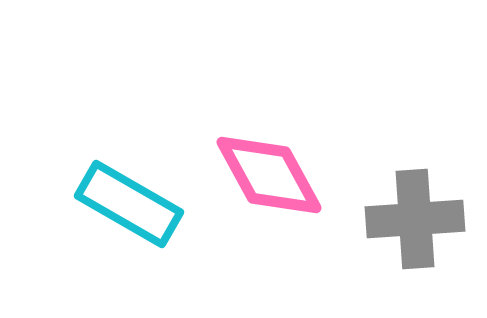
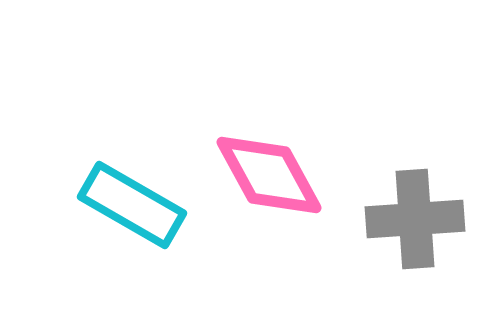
cyan rectangle: moved 3 px right, 1 px down
